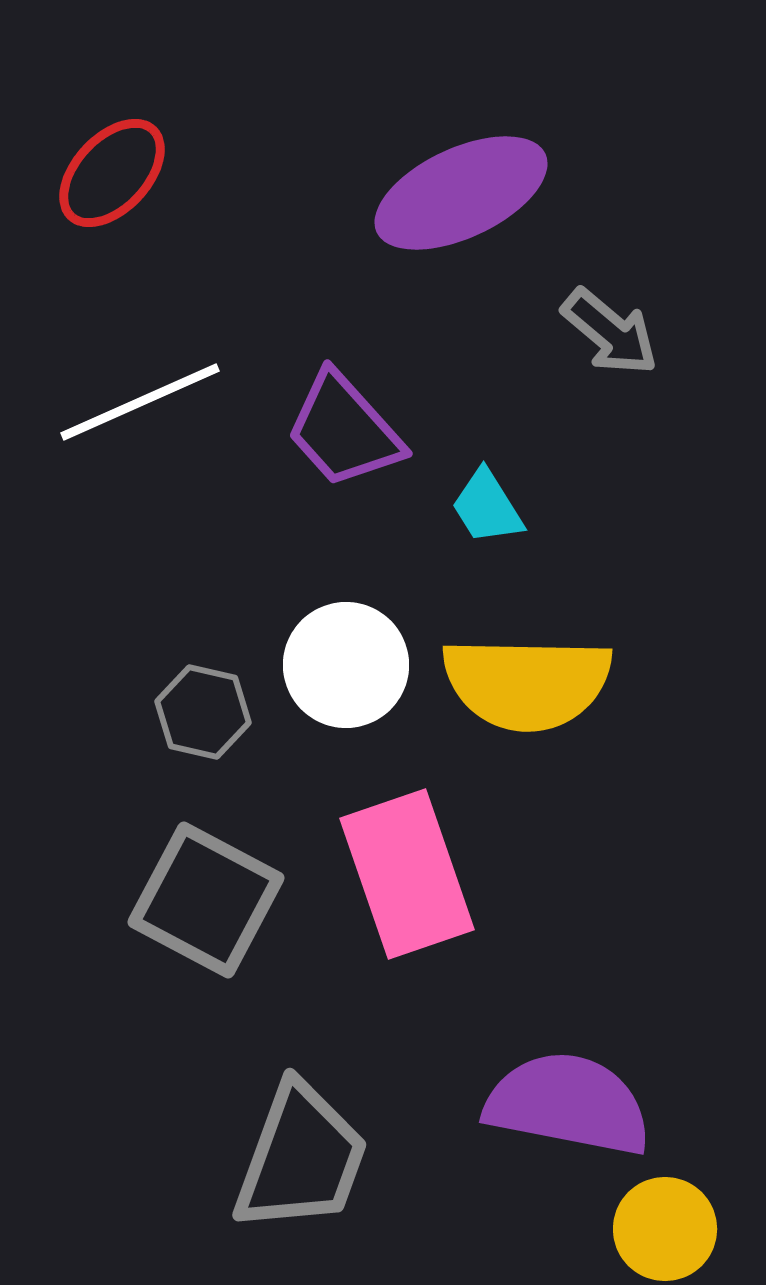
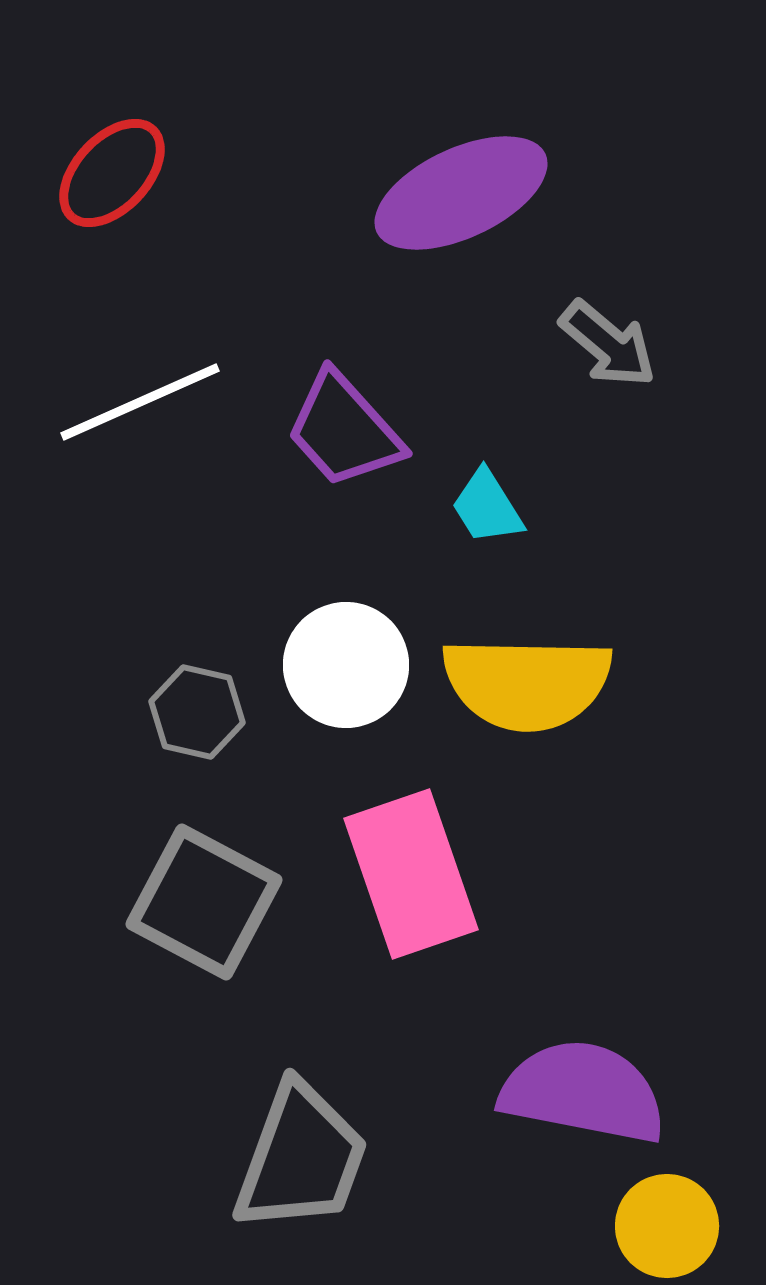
gray arrow: moved 2 px left, 12 px down
gray hexagon: moved 6 px left
pink rectangle: moved 4 px right
gray square: moved 2 px left, 2 px down
purple semicircle: moved 15 px right, 12 px up
yellow circle: moved 2 px right, 3 px up
